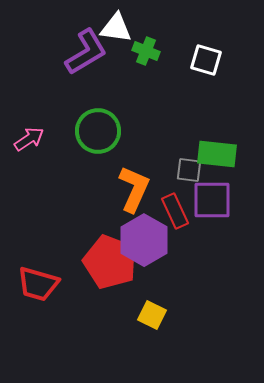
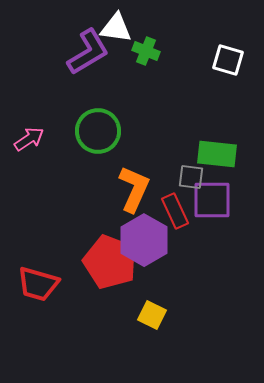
purple L-shape: moved 2 px right
white square: moved 22 px right
gray square: moved 2 px right, 7 px down
